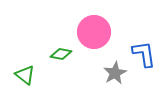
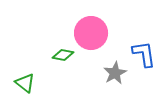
pink circle: moved 3 px left, 1 px down
green diamond: moved 2 px right, 1 px down
green triangle: moved 8 px down
